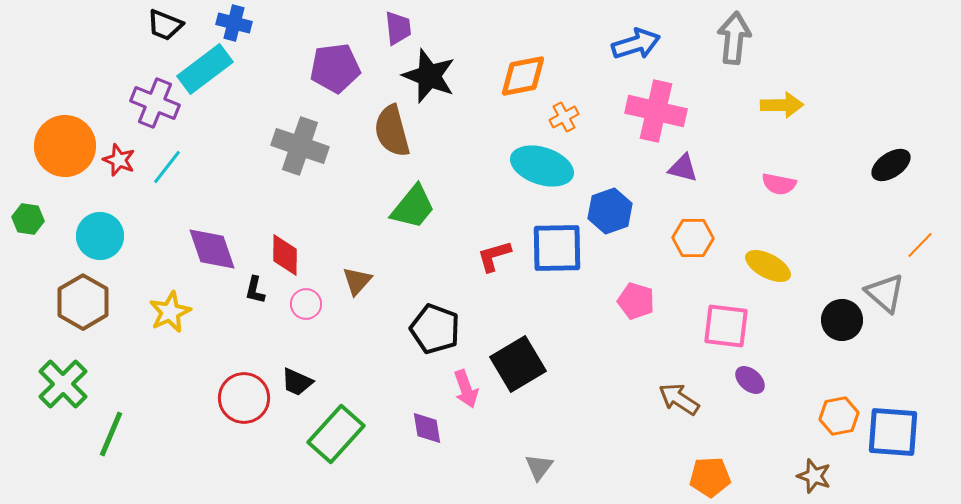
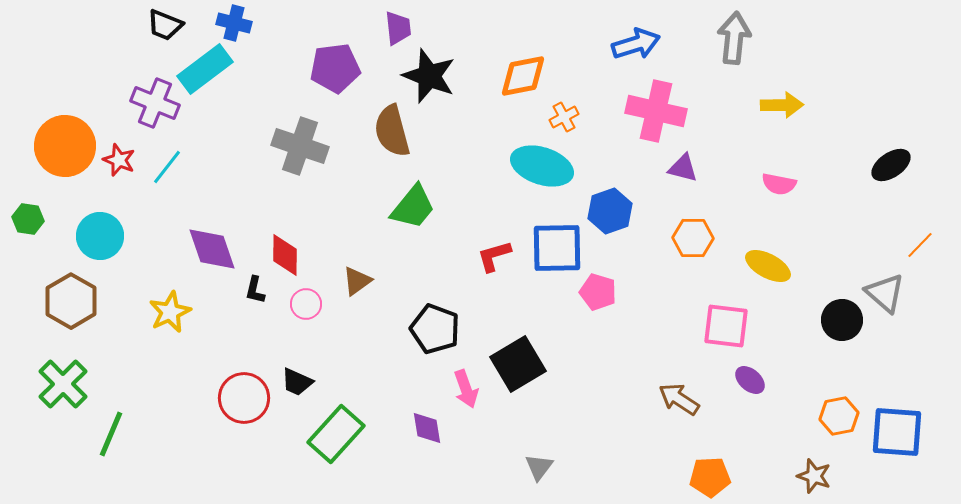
brown triangle at (357, 281): rotated 12 degrees clockwise
pink pentagon at (636, 301): moved 38 px left, 9 px up
brown hexagon at (83, 302): moved 12 px left, 1 px up
blue square at (893, 432): moved 4 px right
